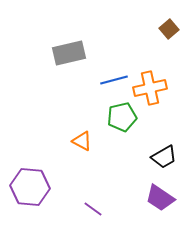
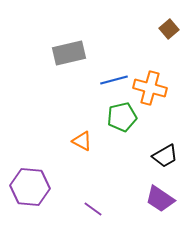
orange cross: rotated 28 degrees clockwise
black trapezoid: moved 1 px right, 1 px up
purple trapezoid: moved 1 px down
